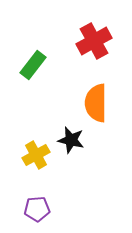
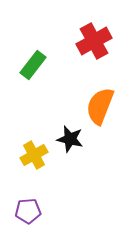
orange semicircle: moved 4 px right, 3 px down; rotated 21 degrees clockwise
black star: moved 1 px left, 1 px up
yellow cross: moved 2 px left
purple pentagon: moved 9 px left, 2 px down
